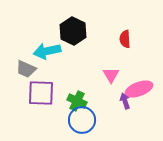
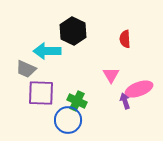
cyan arrow: rotated 12 degrees clockwise
blue circle: moved 14 px left
